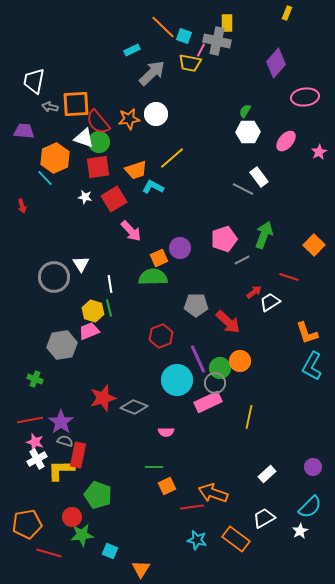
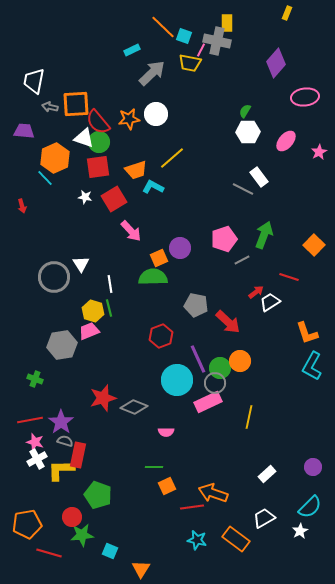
red arrow at (254, 292): moved 2 px right
gray pentagon at (196, 305): rotated 10 degrees clockwise
